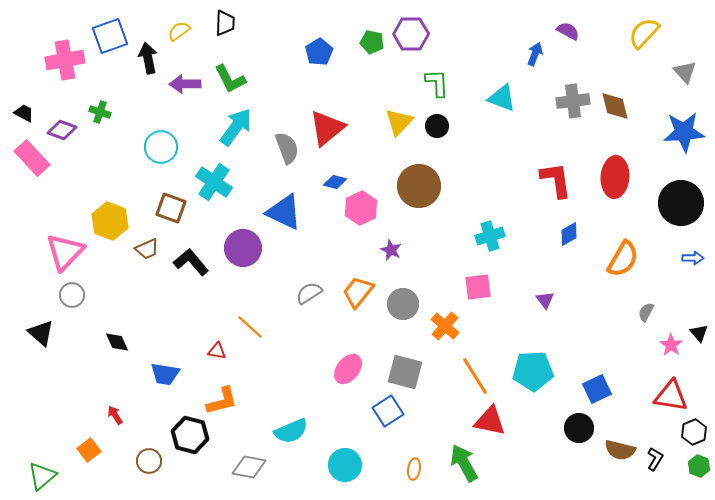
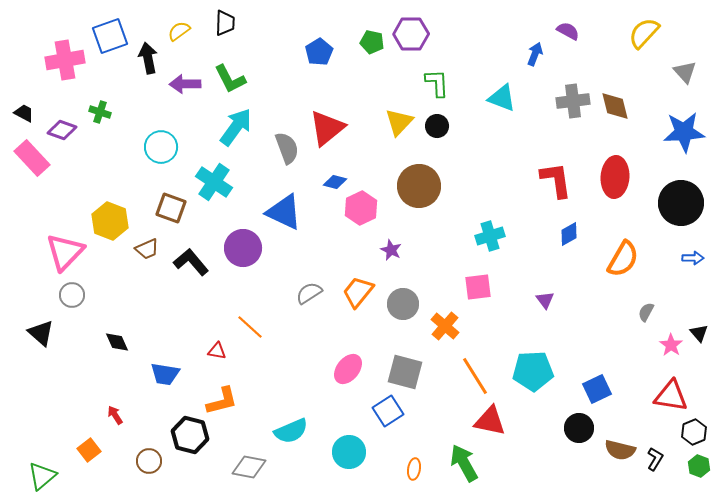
cyan circle at (345, 465): moved 4 px right, 13 px up
